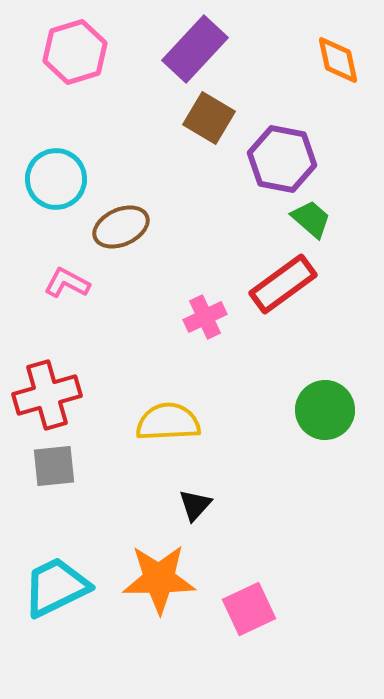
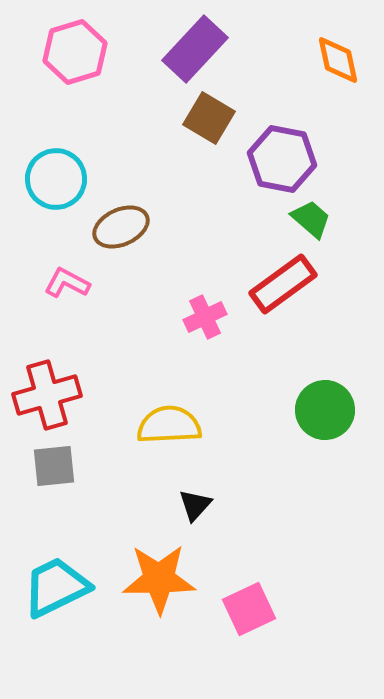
yellow semicircle: moved 1 px right, 3 px down
